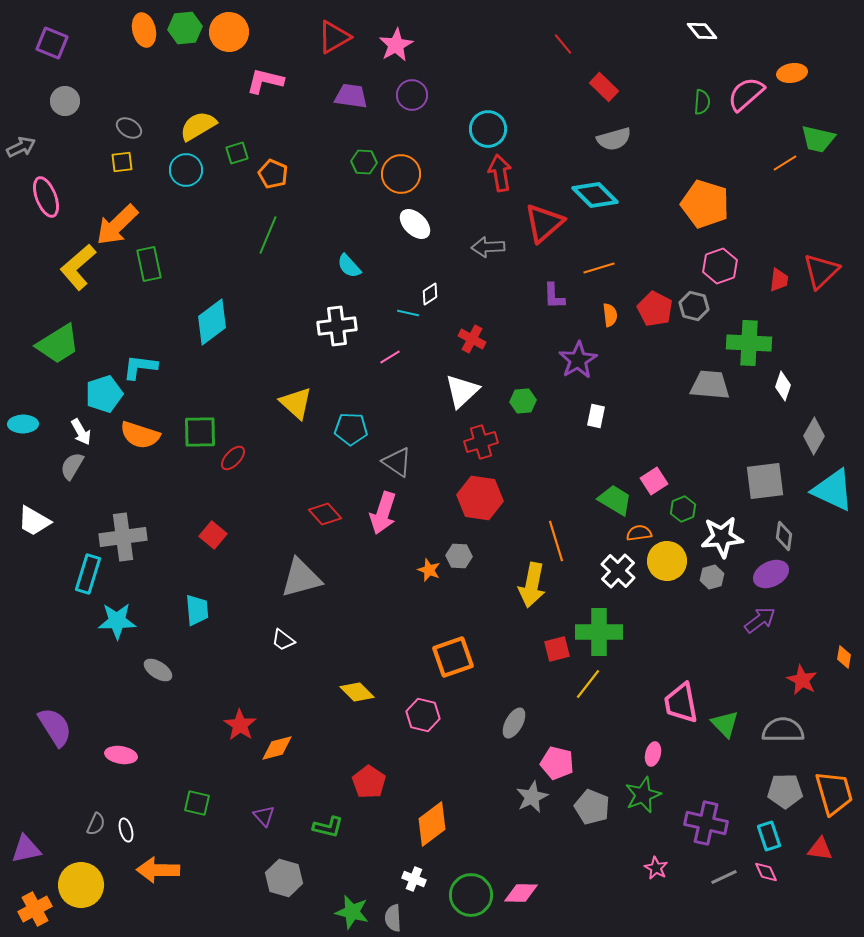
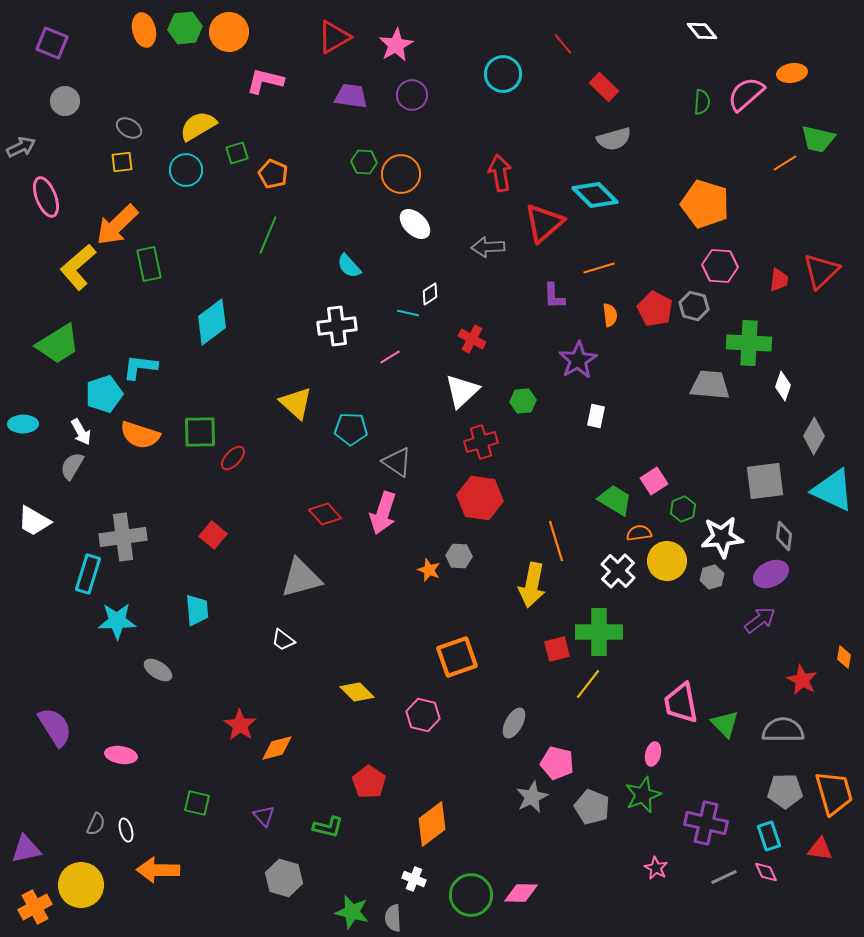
cyan circle at (488, 129): moved 15 px right, 55 px up
pink hexagon at (720, 266): rotated 24 degrees clockwise
orange square at (453, 657): moved 4 px right
orange cross at (35, 909): moved 2 px up
